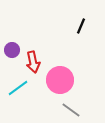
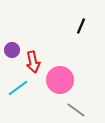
gray line: moved 5 px right
